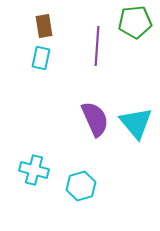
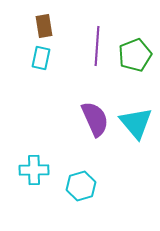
green pentagon: moved 33 px down; rotated 16 degrees counterclockwise
cyan cross: rotated 16 degrees counterclockwise
